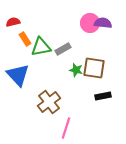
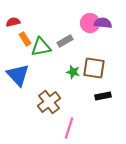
gray rectangle: moved 2 px right, 8 px up
green star: moved 3 px left, 2 px down
pink line: moved 3 px right
